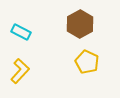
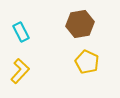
brown hexagon: rotated 20 degrees clockwise
cyan rectangle: rotated 36 degrees clockwise
